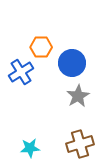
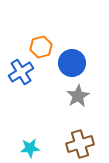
orange hexagon: rotated 15 degrees counterclockwise
